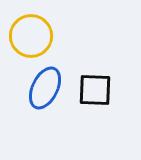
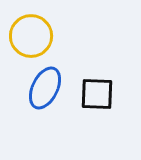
black square: moved 2 px right, 4 px down
